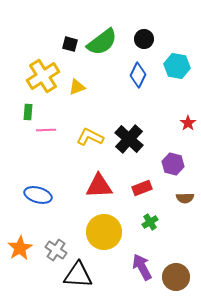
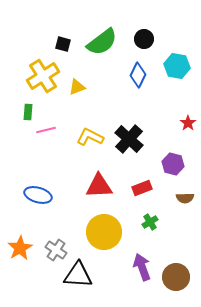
black square: moved 7 px left
pink line: rotated 12 degrees counterclockwise
purple arrow: rotated 8 degrees clockwise
